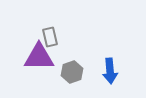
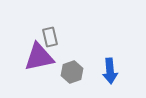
purple triangle: rotated 12 degrees counterclockwise
